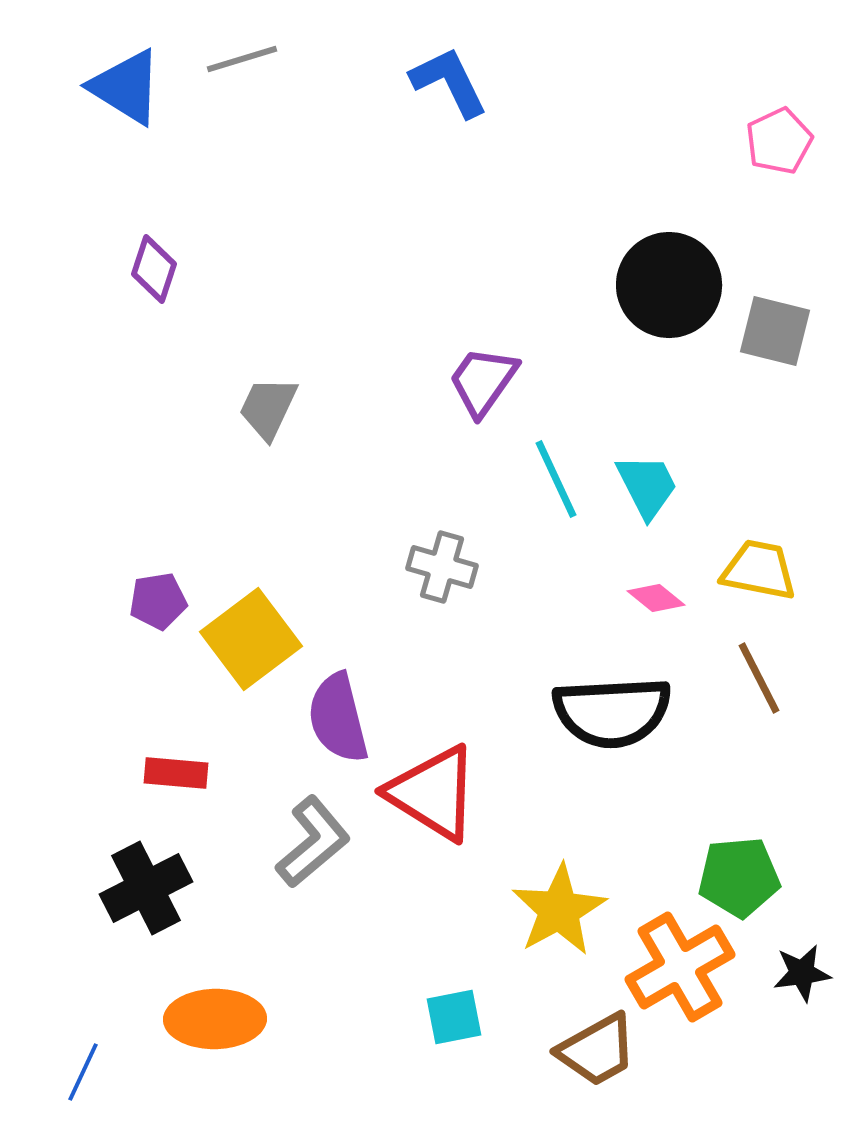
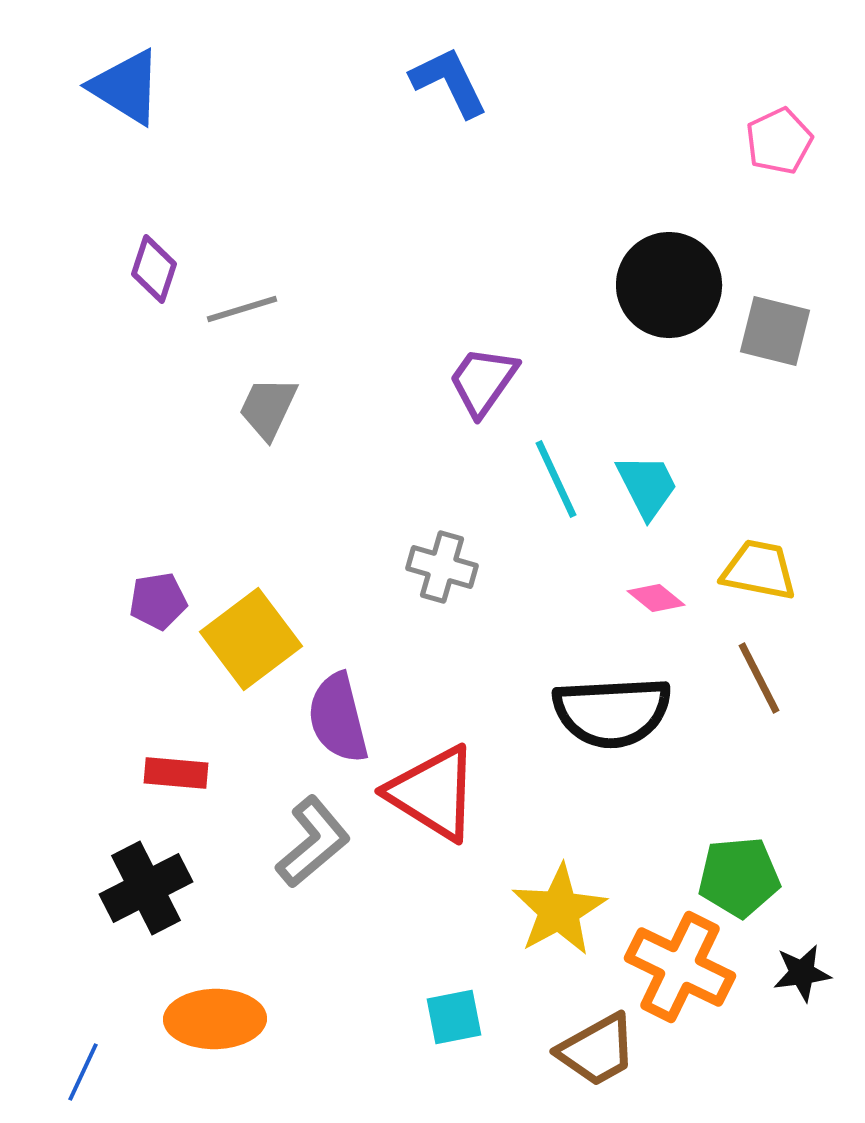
gray line: moved 250 px down
orange cross: rotated 34 degrees counterclockwise
